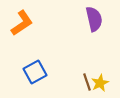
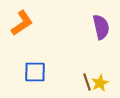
purple semicircle: moved 7 px right, 8 px down
blue square: rotated 30 degrees clockwise
